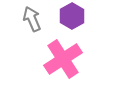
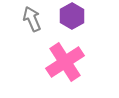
pink cross: moved 2 px right, 3 px down
